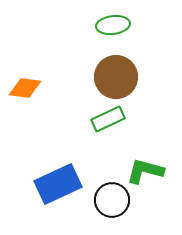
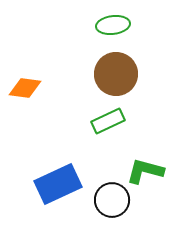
brown circle: moved 3 px up
green rectangle: moved 2 px down
